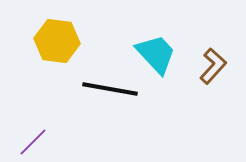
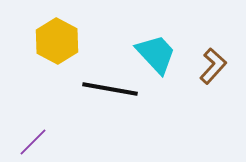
yellow hexagon: rotated 21 degrees clockwise
